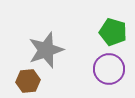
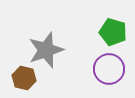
brown hexagon: moved 4 px left, 3 px up; rotated 20 degrees clockwise
